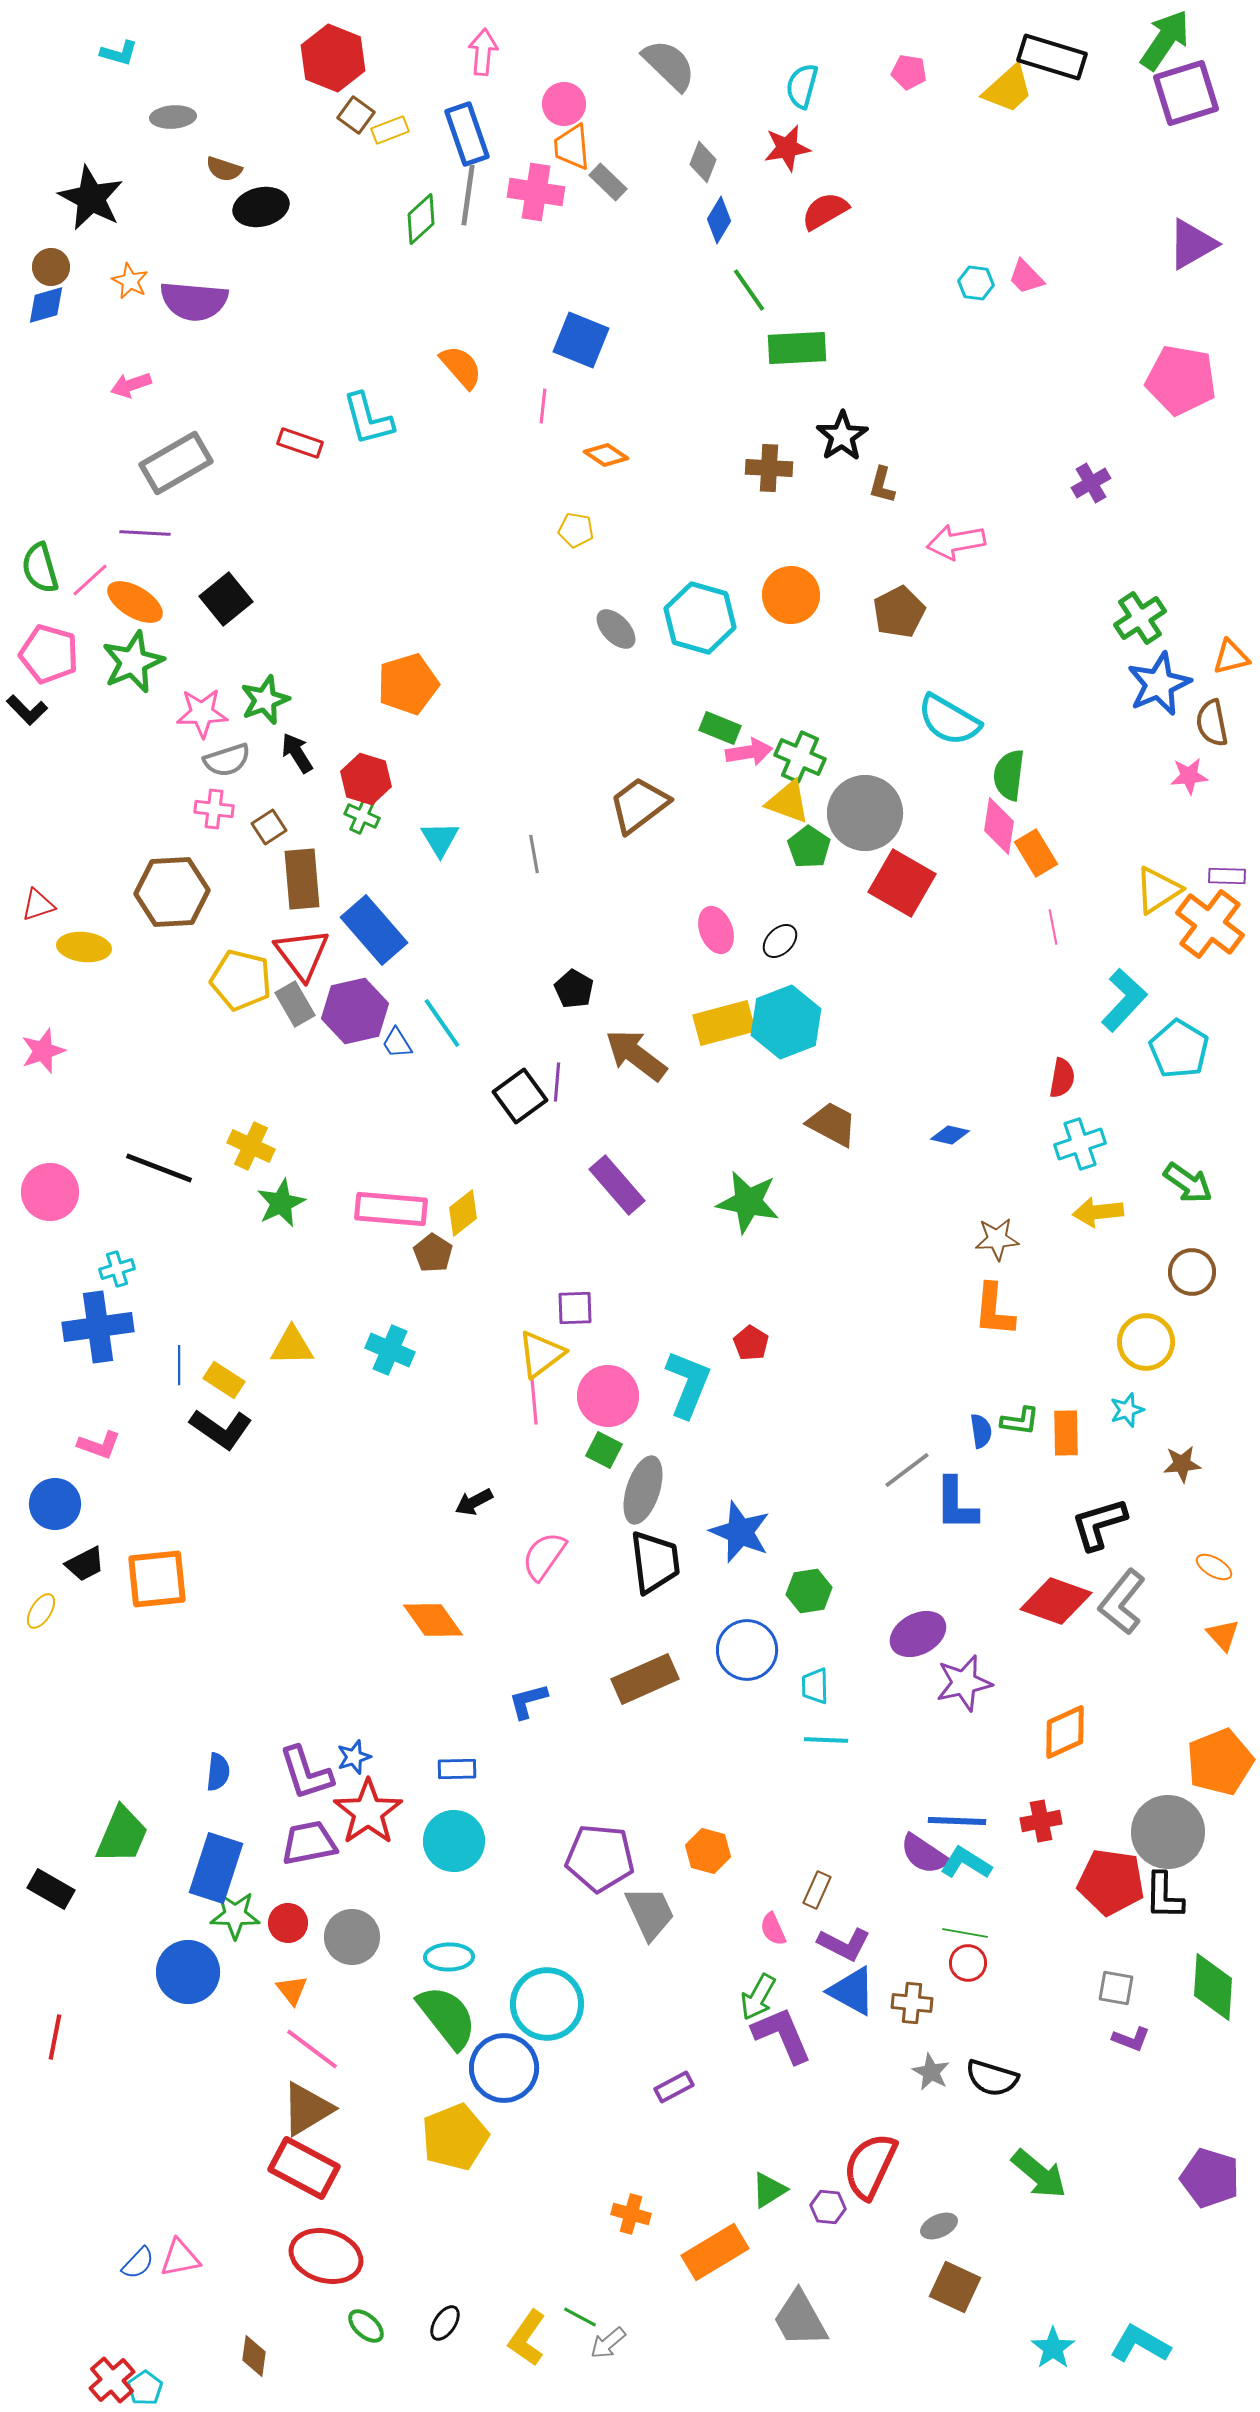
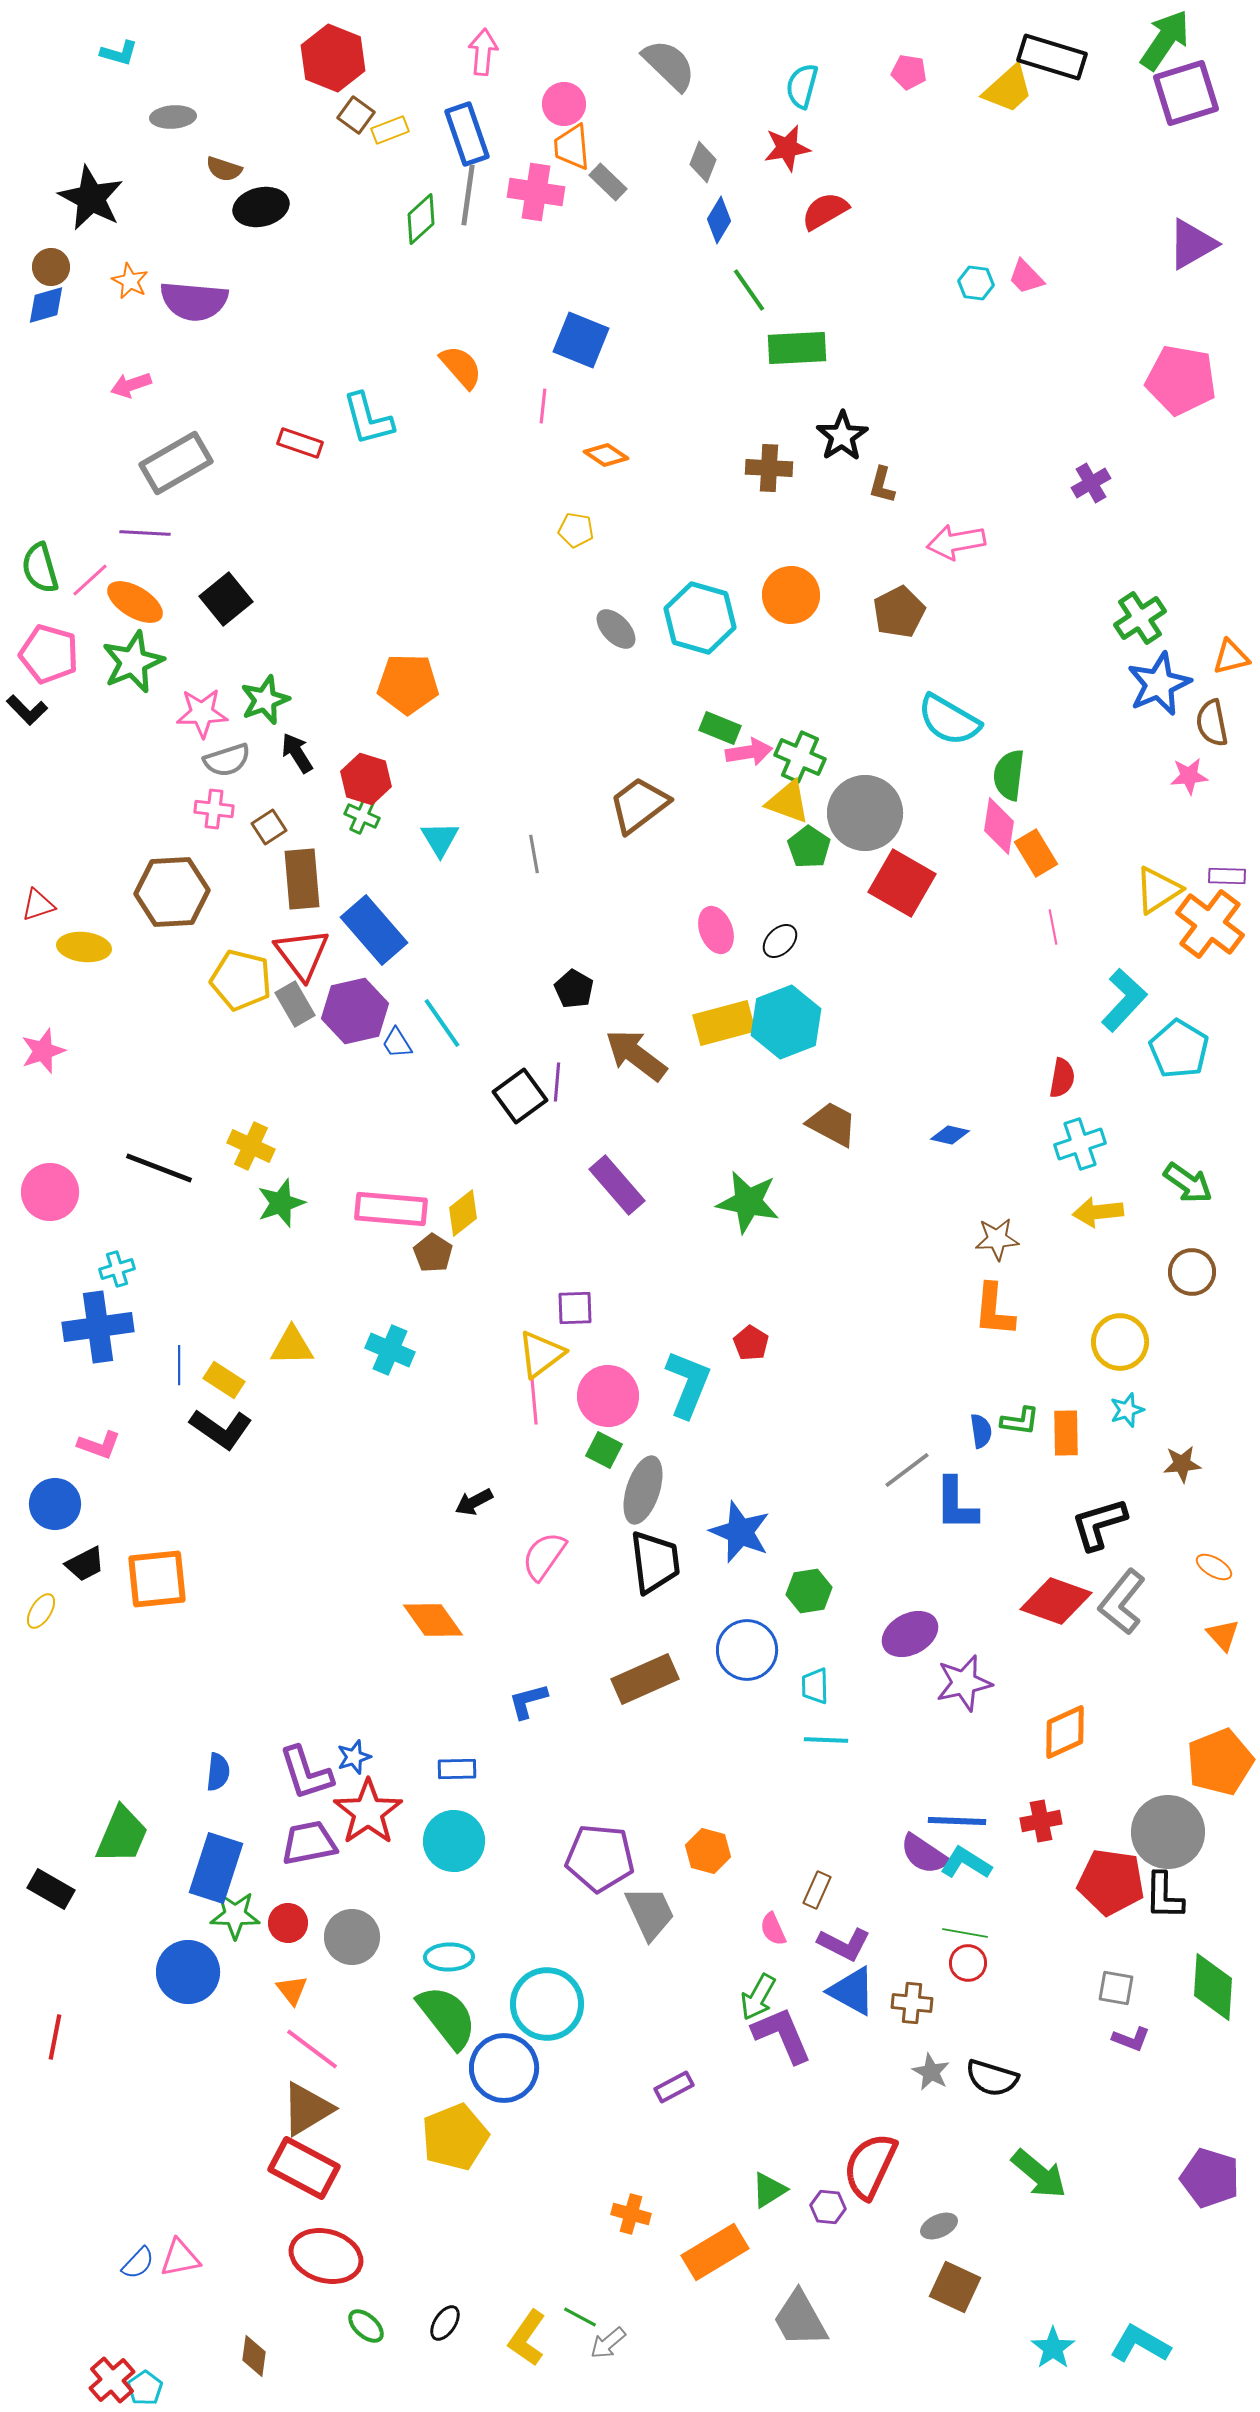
orange pentagon at (408, 684): rotated 18 degrees clockwise
green star at (281, 1203): rotated 6 degrees clockwise
yellow circle at (1146, 1342): moved 26 px left
purple ellipse at (918, 1634): moved 8 px left
